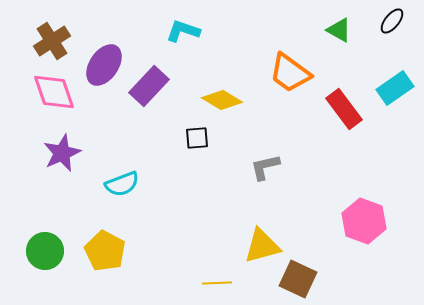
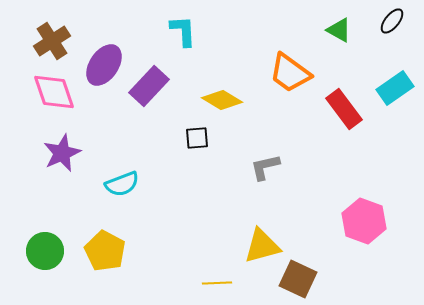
cyan L-shape: rotated 68 degrees clockwise
